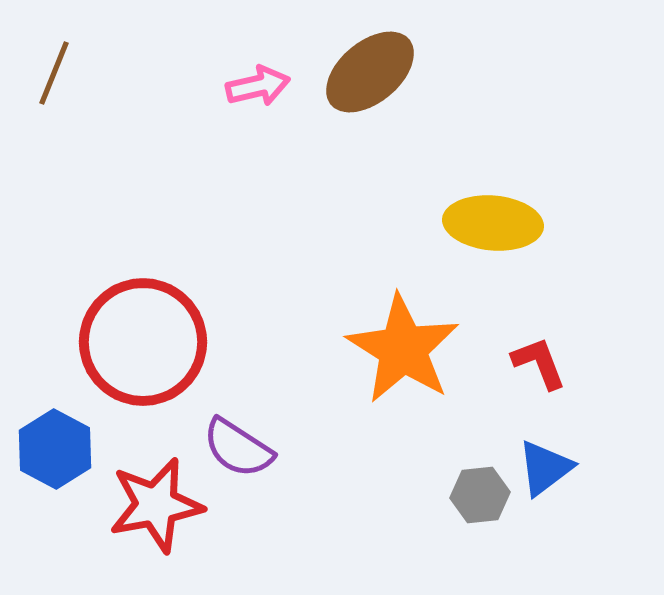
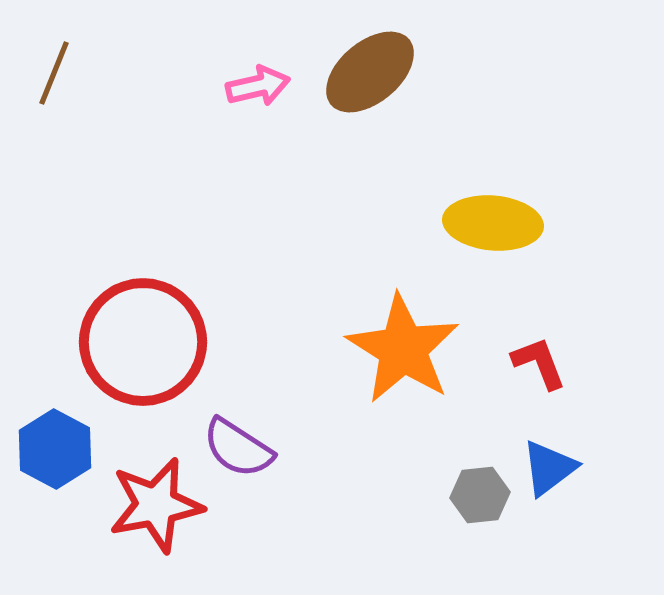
blue triangle: moved 4 px right
